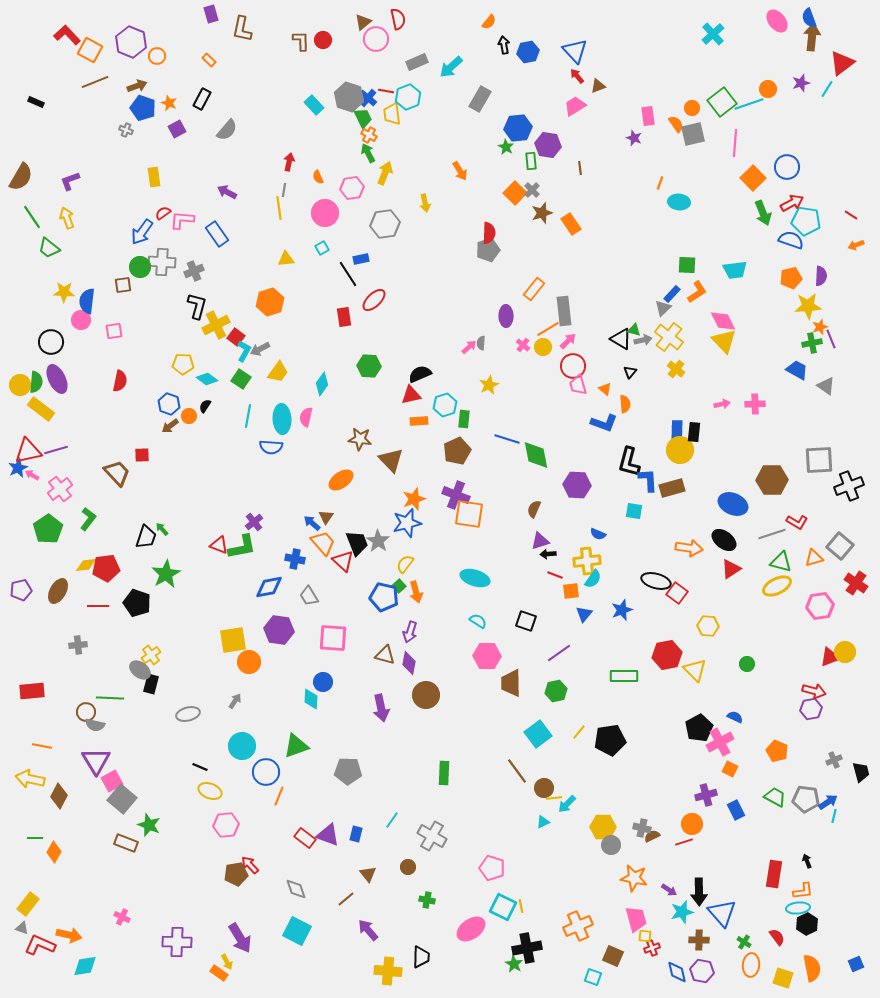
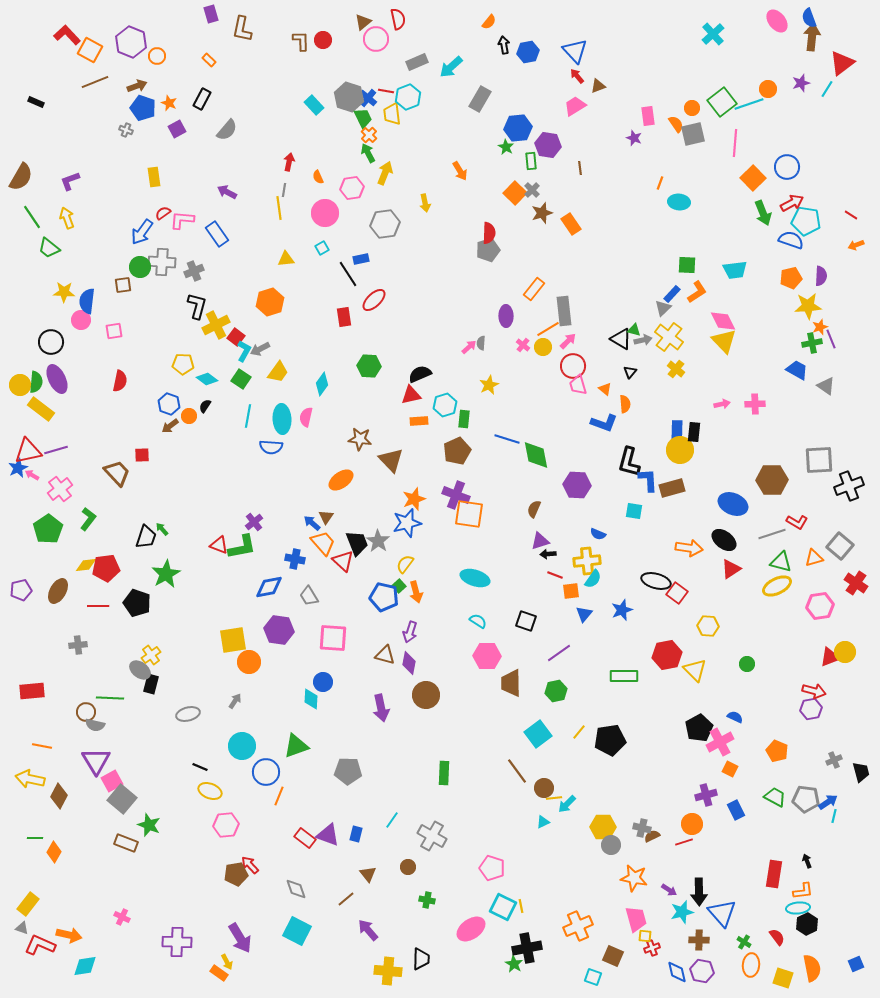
orange cross at (369, 135): rotated 14 degrees clockwise
black trapezoid at (421, 957): moved 2 px down
